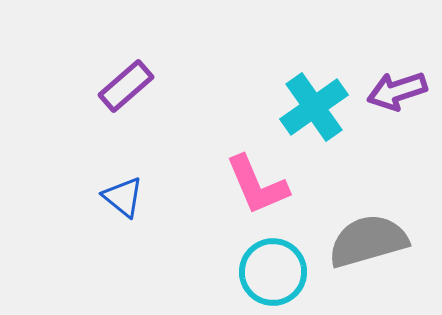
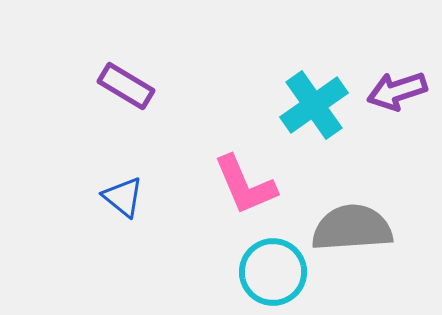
purple rectangle: rotated 72 degrees clockwise
cyan cross: moved 2 px up
pink L-shape: moved 12 px left
gray semicircle: moved 16 px left, 13 px up; rotated 12 degrees clockwise
